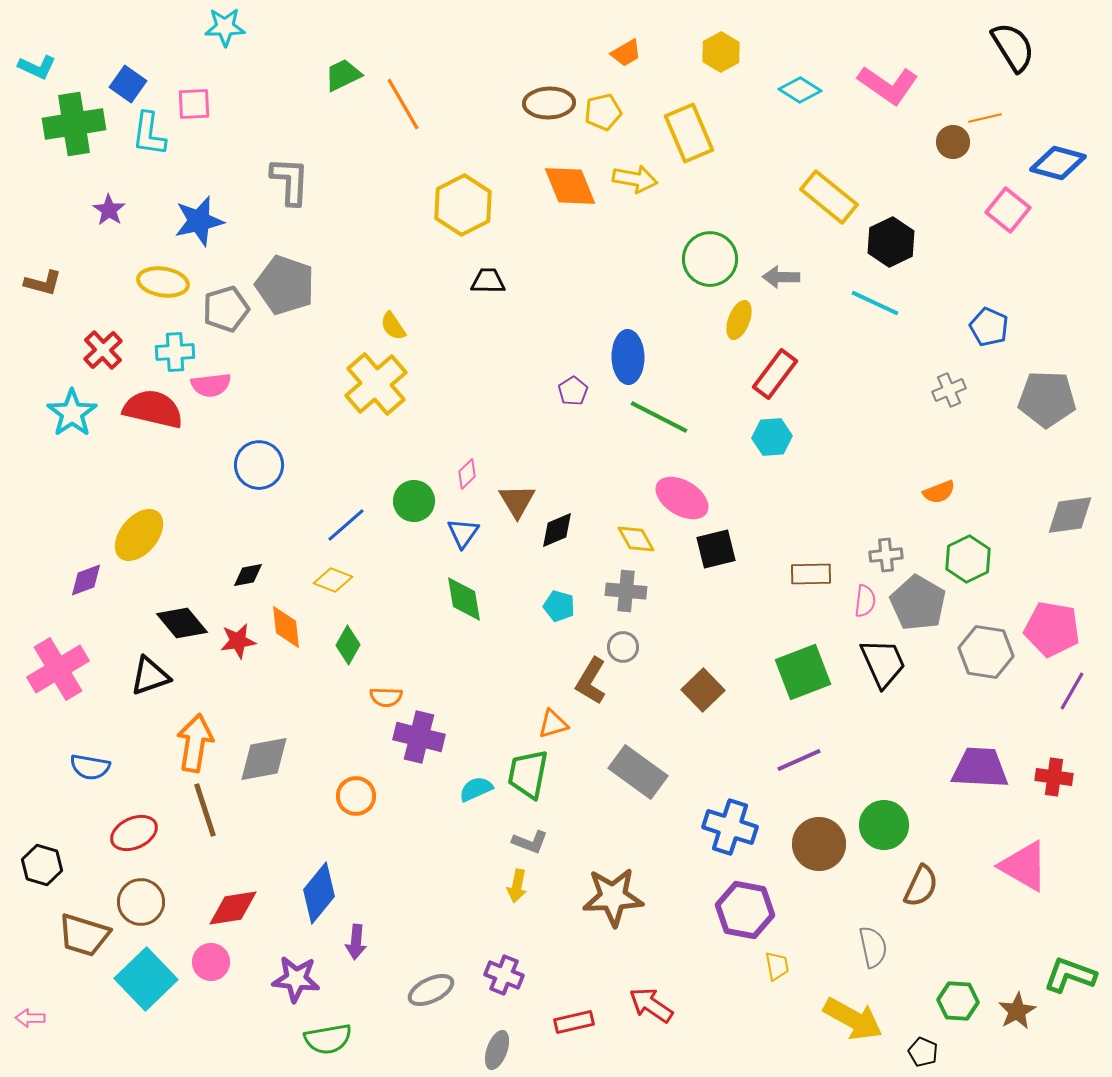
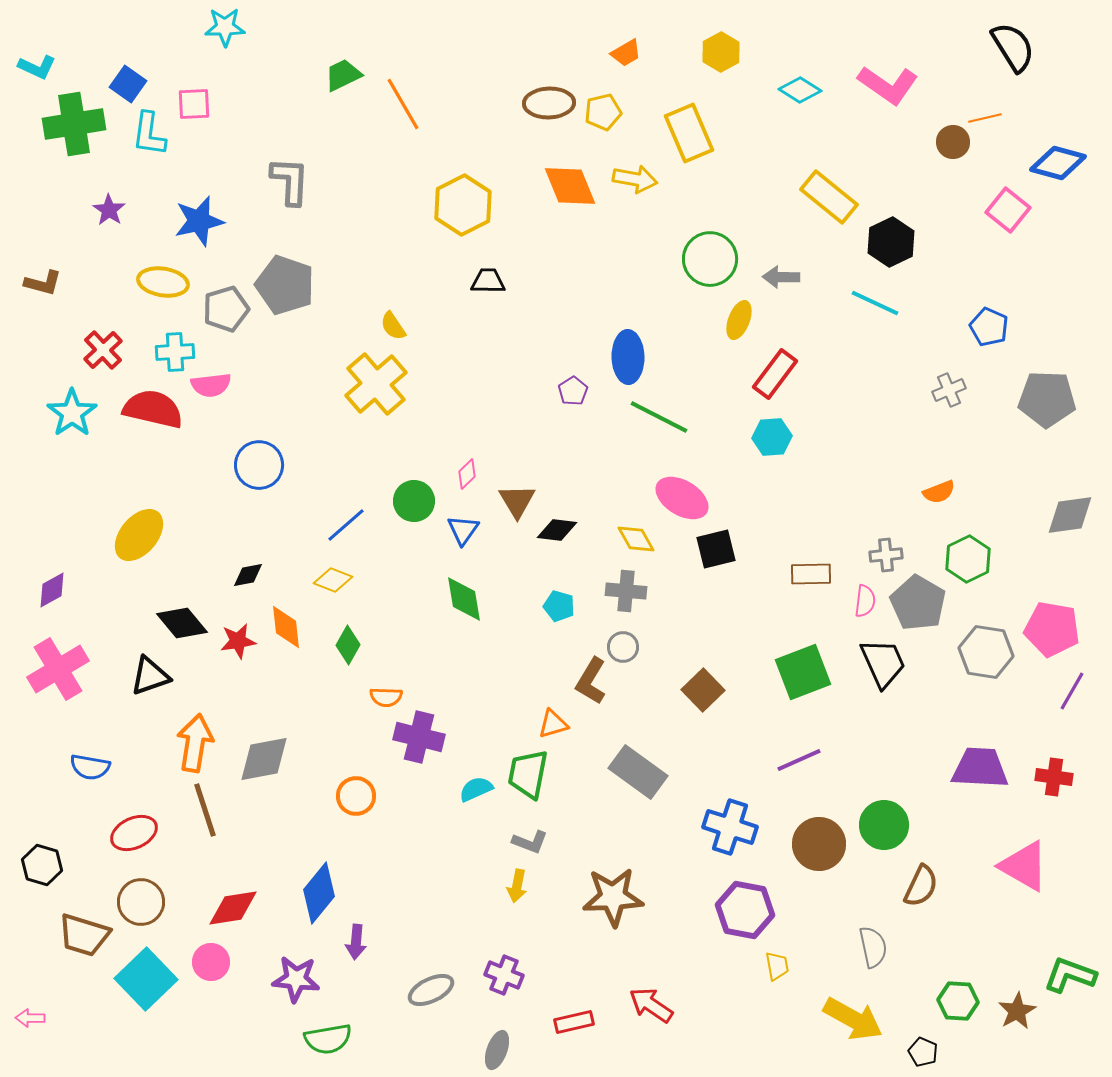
black diamond at (557, 530): rotated 30 degrees clockwise
blue triangle at (463, 533): moved 3 px up
purple diamond at (86, 580): moved 34 px left, 10 px down; rotated 9 degrees counterclockwise
